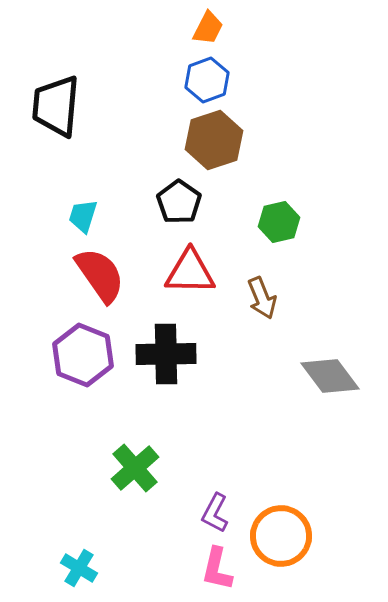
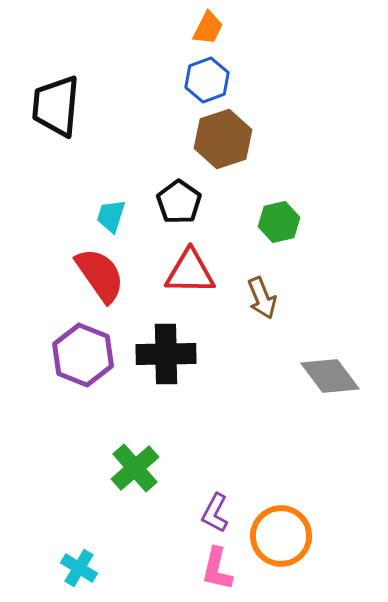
brown hexagon: moved 9 px right, 1 px up
cyan trapezoid: moved 28 px right
